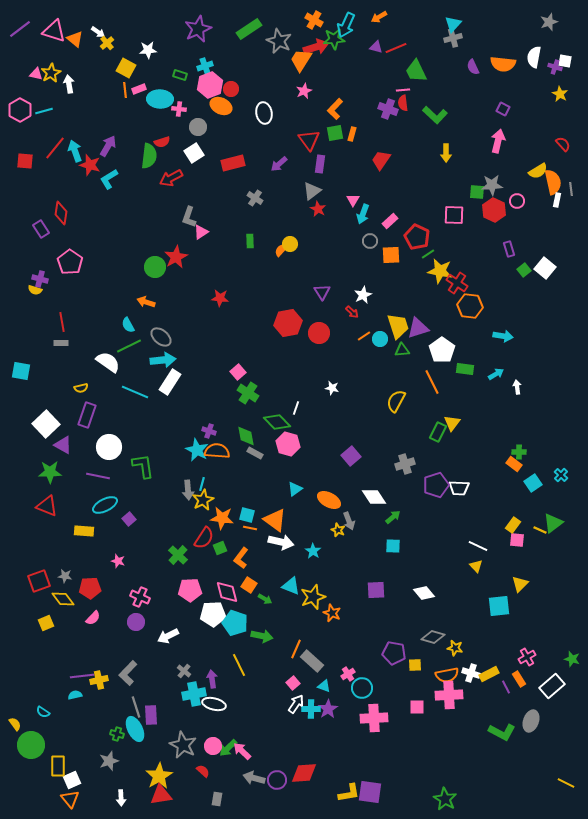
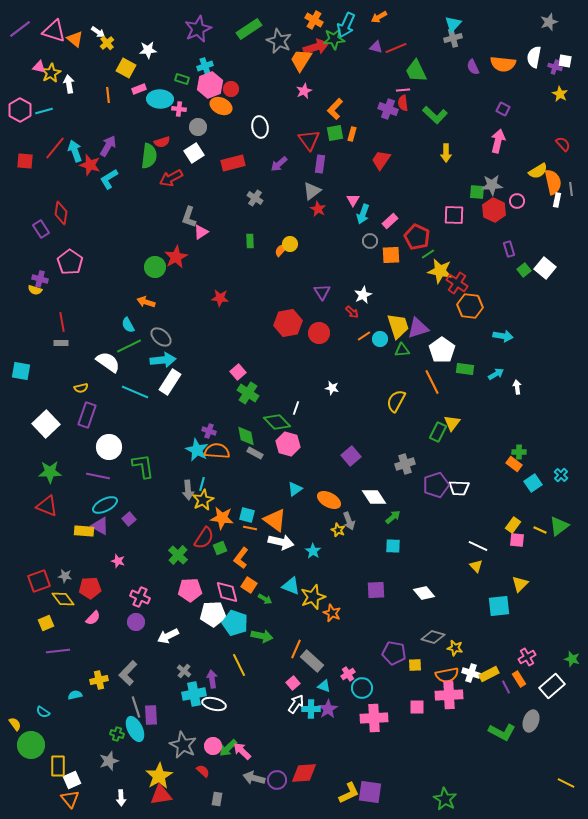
pink triangle at (36, 74): moved 3 px right, 7 px up
green rectangle at (180, 75): moved 2 px right, 4 px down
orange line at (125, 90): moved 17 px left, 5 px down
white ellipse at (264, 113): moved 4 px left, 14 px down
purple triangle at (63, 445): moved 37 px right, 81 px down
green triangle at (553, 523): moved 6 px right, 3 px down
purple line at (82, 676): moved 24 px left, 25 px up
yellow L-shape at (349, 793): rotated 15 degrees counterclockwise
